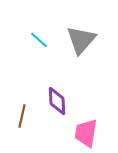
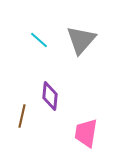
purple diamond: moved 7 px left, 5 px up; rotated 8 degrees clockwise
